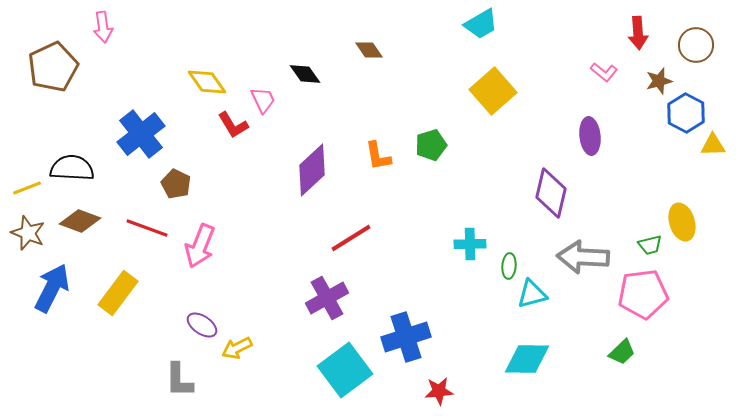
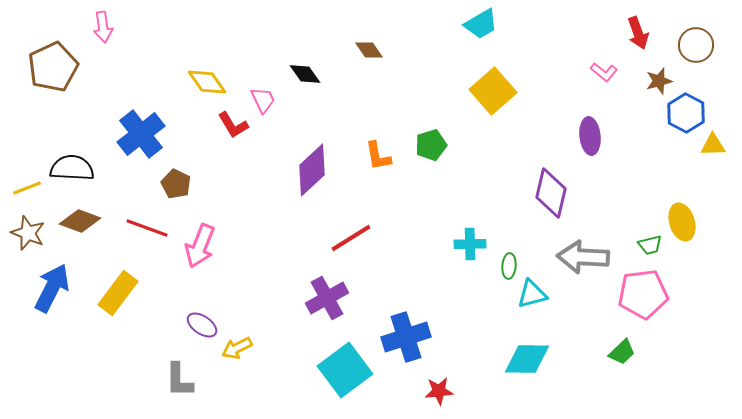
red arrow at (638, 33): rotated 16 degrees counterclockwise
